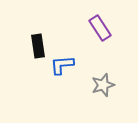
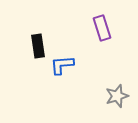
purple rectangle: moved 2 px right; rotated 15 degrees clockwise
gray star: moved 14 px right, 11 px down
